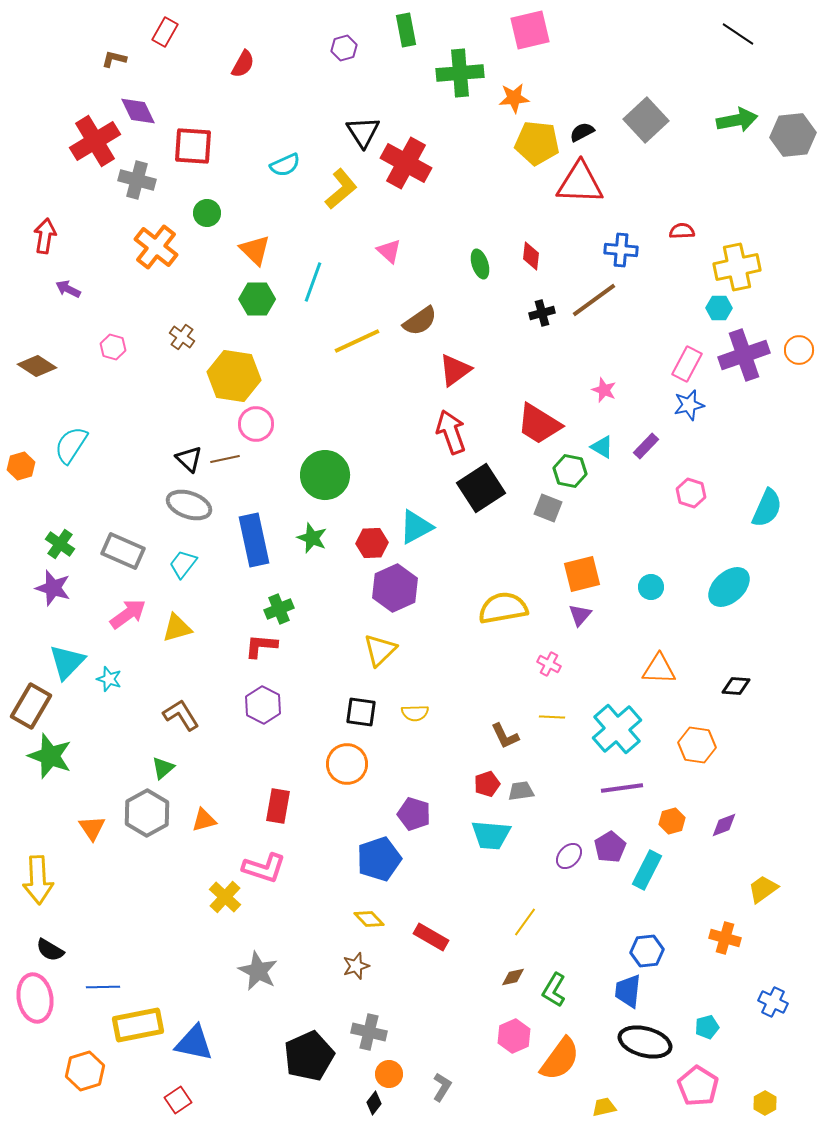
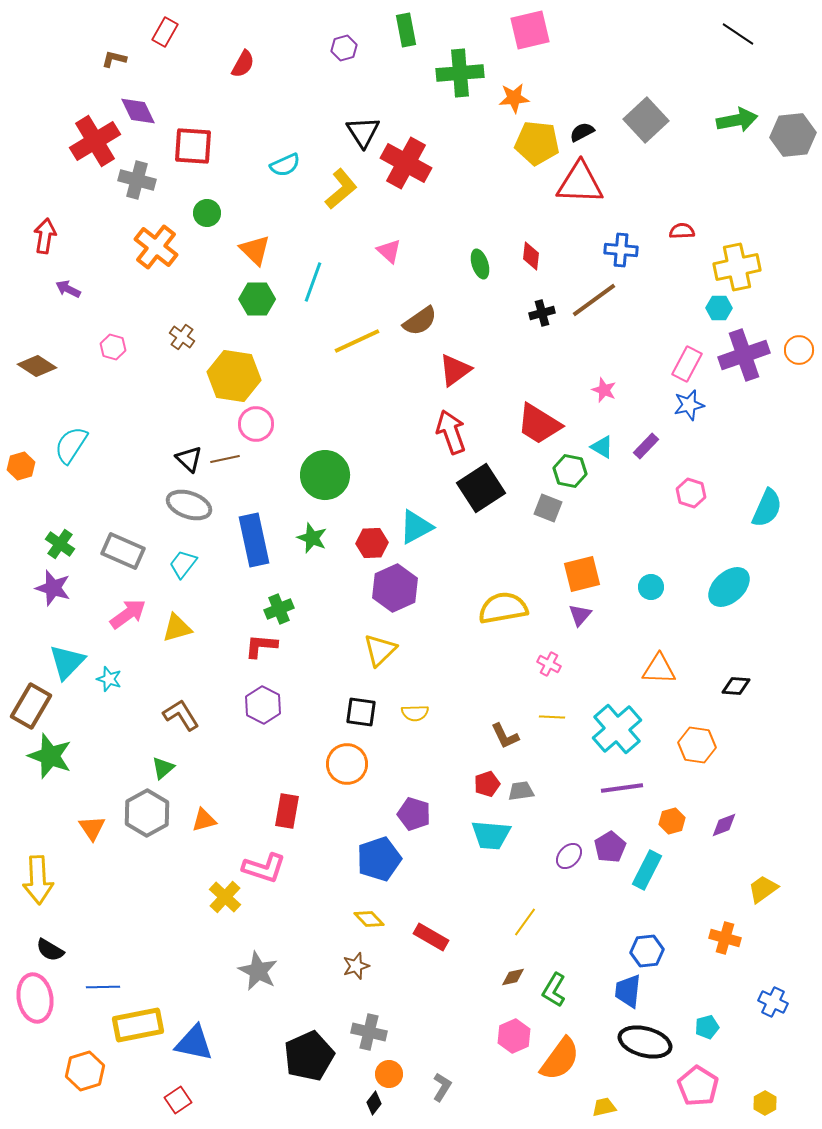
red rectangle at (278, 806): moved 9 px right, 5 px down
